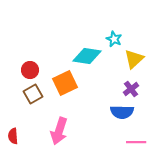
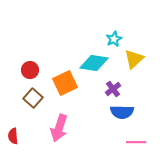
cyan star: rotated 21 degrees clockwise
cyan diamond: moved 7 px right, 7 px down
purple cross: moved 18 px left
brown square: moved 4 px down; rotated 18 degrees counterclockwise
pink arrow: moved 3 px up
